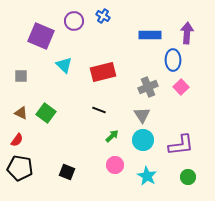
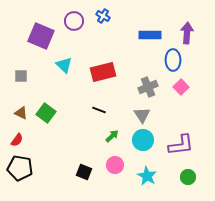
black square: moved 17 px right
